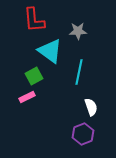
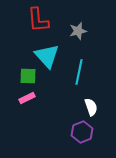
red L-shape: moved 4 px right
gray star: rotated 12 degrees counterclockwise
cyan triangle: moved 3 px left, 5 px down; rotated 12 degrees clockwise
green square: moved 6 px left; rotated 30 degrees clockwise
pink rectangle: moved 1 px down
purple hexagon: moved 1 px left, 2 px up
